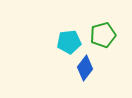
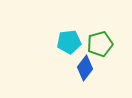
green pentagon: moved 3 px left, 9 px down
